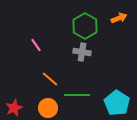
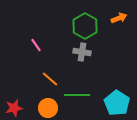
red star: rotated 12 degrees clockwise
